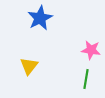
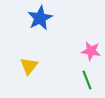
pink star: moved 1 px down
green line: moved 1 px right, 1 px down; rotated 30 degrees counterclockwise
